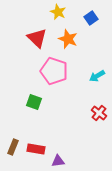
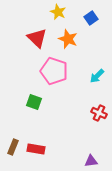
cyan arrow: rotated 14 degrees counterclockwise
red cross: rotated 14 degrees counterclockwise
purple triangle: moved 33 px right
